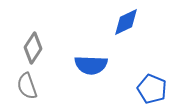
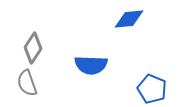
blue diamond: moved 3 px right, 3 px up; rotated 20 degrees clockwise
gray semicircle: moved 3 px up
